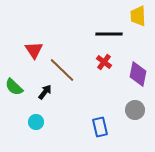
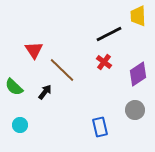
black line: rotated 28 degrees counterclockwise
purple diamond: rotated 45 degrees clockwise
cyan circle: moved 16 px left, 3 px down
